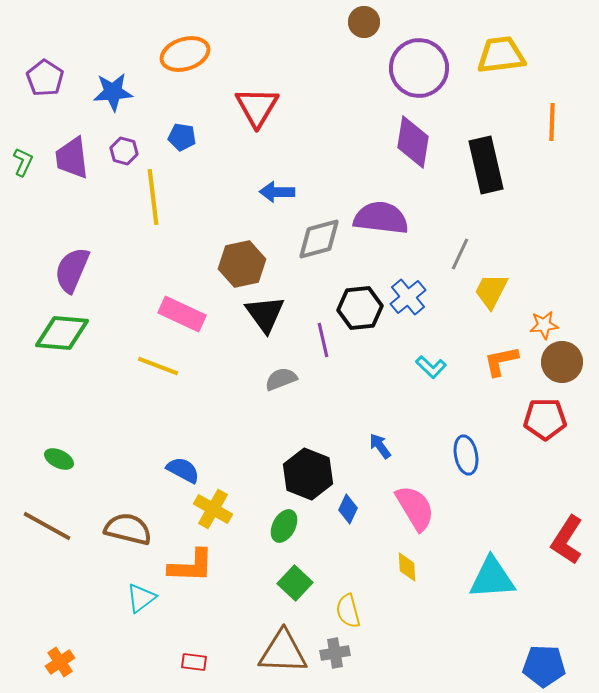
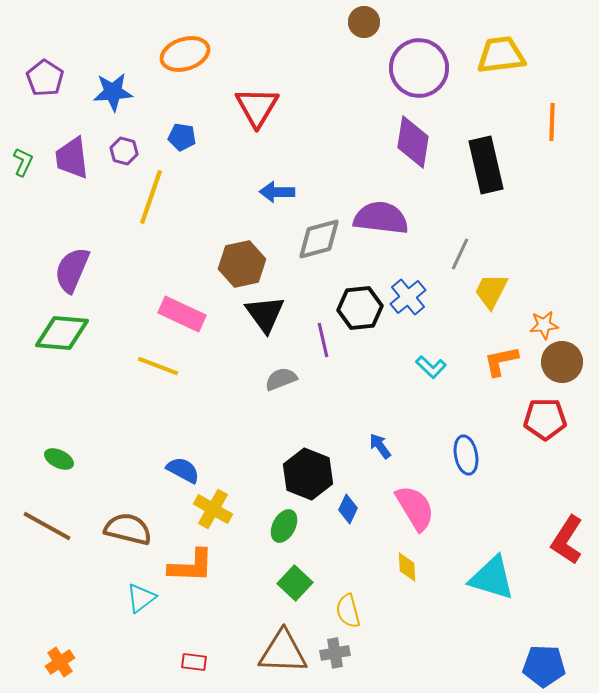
yellow line at (153, 197): moved 2 px left; rotated 26 degrees clockwise
cyan triangle at (492, 578): rotated 21 degrees clockwise
